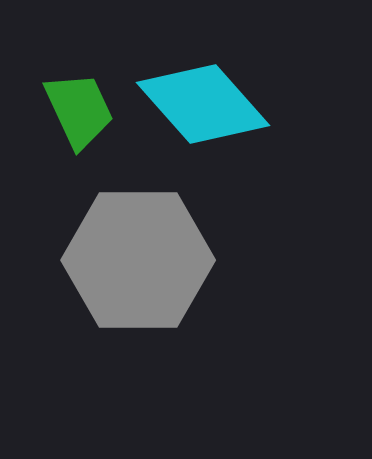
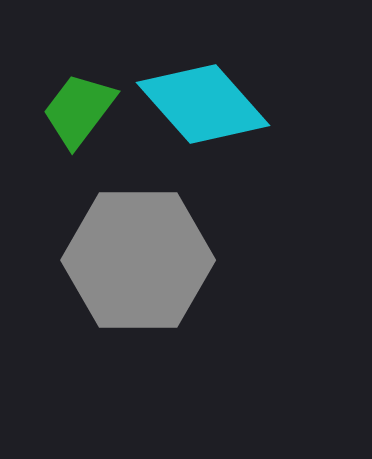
green trapezoid: rotated 118 degrees counterclockwise
